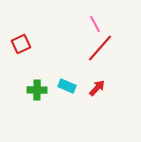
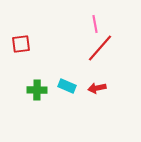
pink line: rotated 18 degrees clockwise
red square: rotated 18 degrees clockwise
red arrow: rotated 144 degrees counterclockwise
